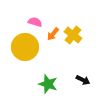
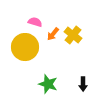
black arrow: moved 4 px down; rotated 64 degrees clockwise
